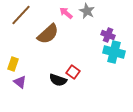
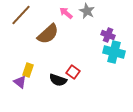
yellow rectangle: moved 15 px right, 6 px down
